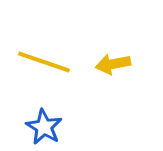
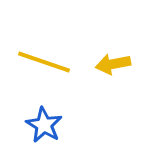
blue star: moved 2 px up
